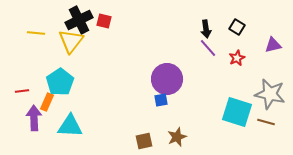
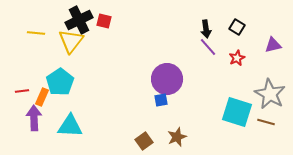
purple line: moved 1 px up
gray star: rotated 16 degrees clockwise
orange rectangle: moved 5 px left, 5 px up
brown square: rotated 24 degrees counterclockwise
